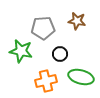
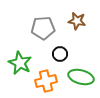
green star: moved 1 px left, 12 px down; rotated 15 degrees clockwise
